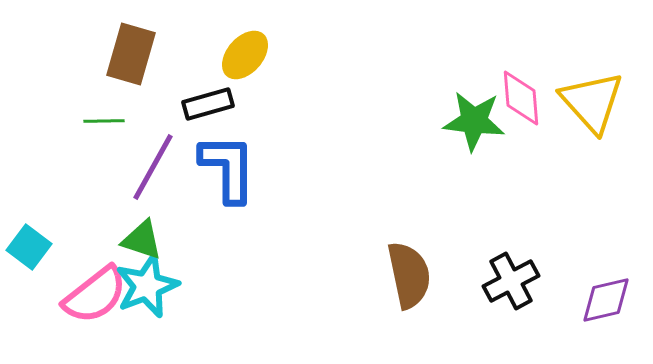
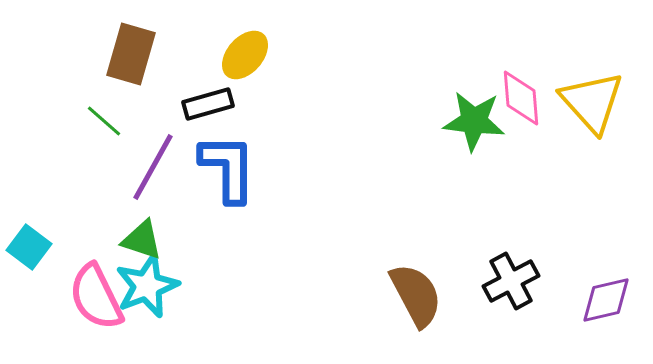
green line: rotated 42 degrees clockwise
brown semicircle: moved 7 px right, 20 px down; rotated 16 degrees counterclockwise
pink semicircle: moved 1 px right, 2 px down; rotated 102 degrees clockwise
